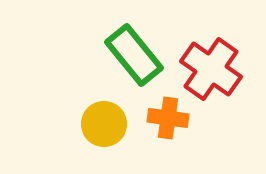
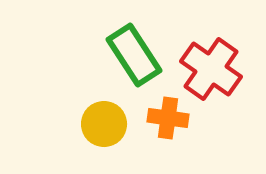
green rectangle: rotated 6 degrees clockwise
